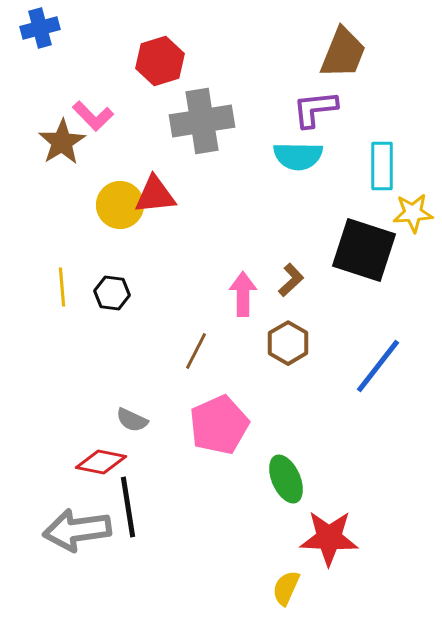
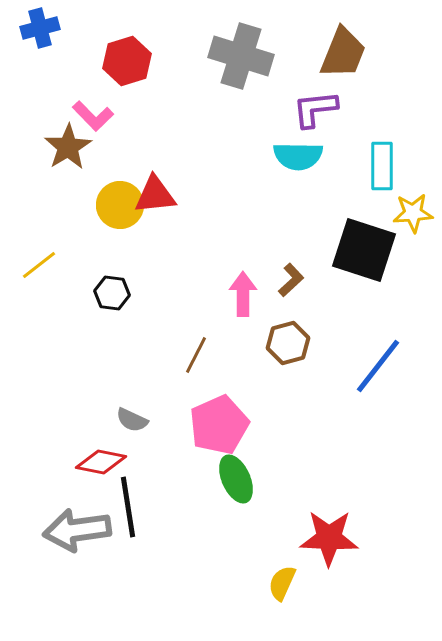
red hexagon: moved 33 px left
gray cross: moved 39 px right, 65 px up; rotated 26 degrees clockwise
brown star: moved 6 px right, 5 px down
yellow line: moved 23 px left, 22 px up; rotated 57 degrees clockwise
brown hexagon: rotated 15 degrees clockwise
brown line: moved 4 px down
green ellipse: moved 50 px left
yellow semicircle: moved 4 px left, 5 px up
